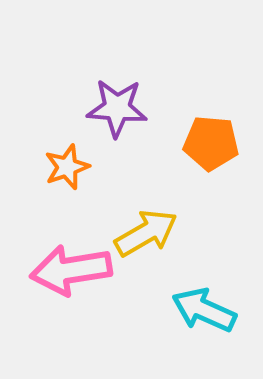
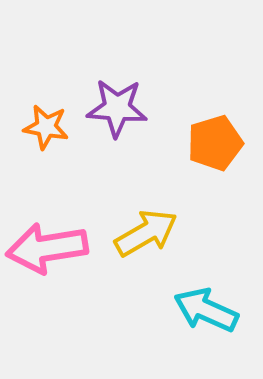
orange pentagon: moved 4 px right; rotated 22 degrees counterclockwise
orange star: moved 21 px left, 40 px up; rotated 30 degrees clockwise
pink arrow: moved 24 px left, 22 px up
cyan arrow: moved 2 px right
